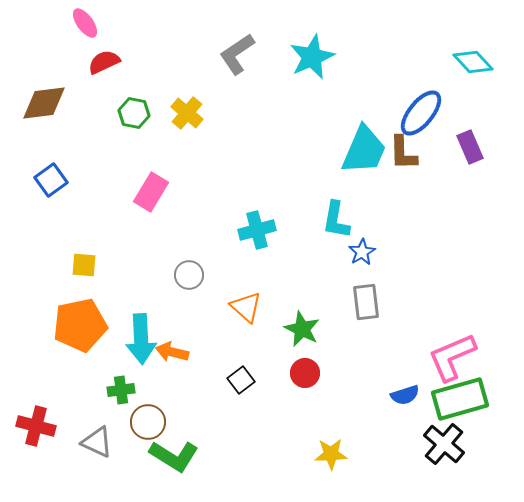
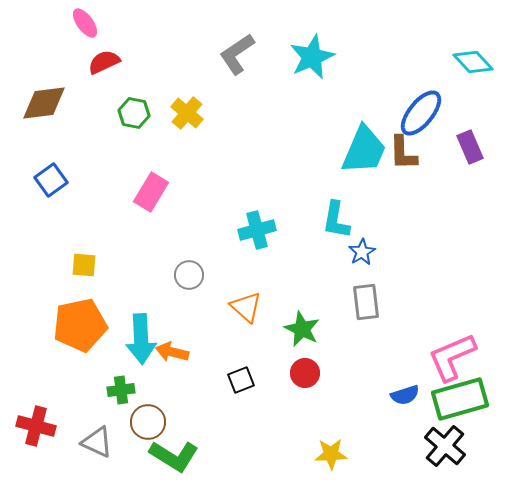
black square: rotated 16 degrees clockwise
black cross: moved 1 px right, 2 px down
